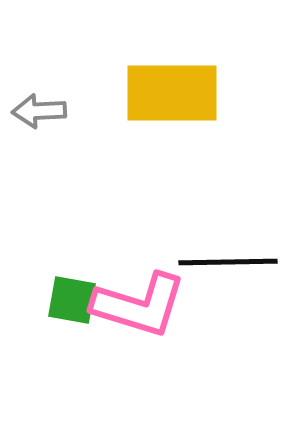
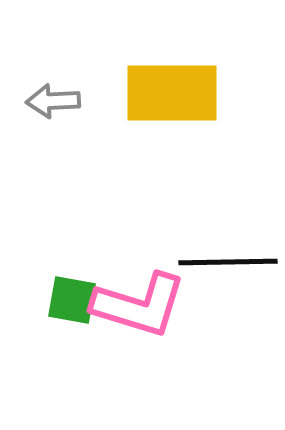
gray arrow: moved 14 px right, 10 px up
